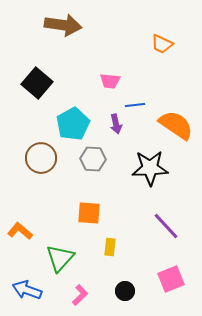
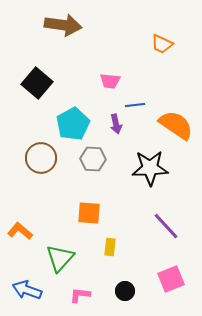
pink L-shape: rotated 130 degrees counterclockwise
